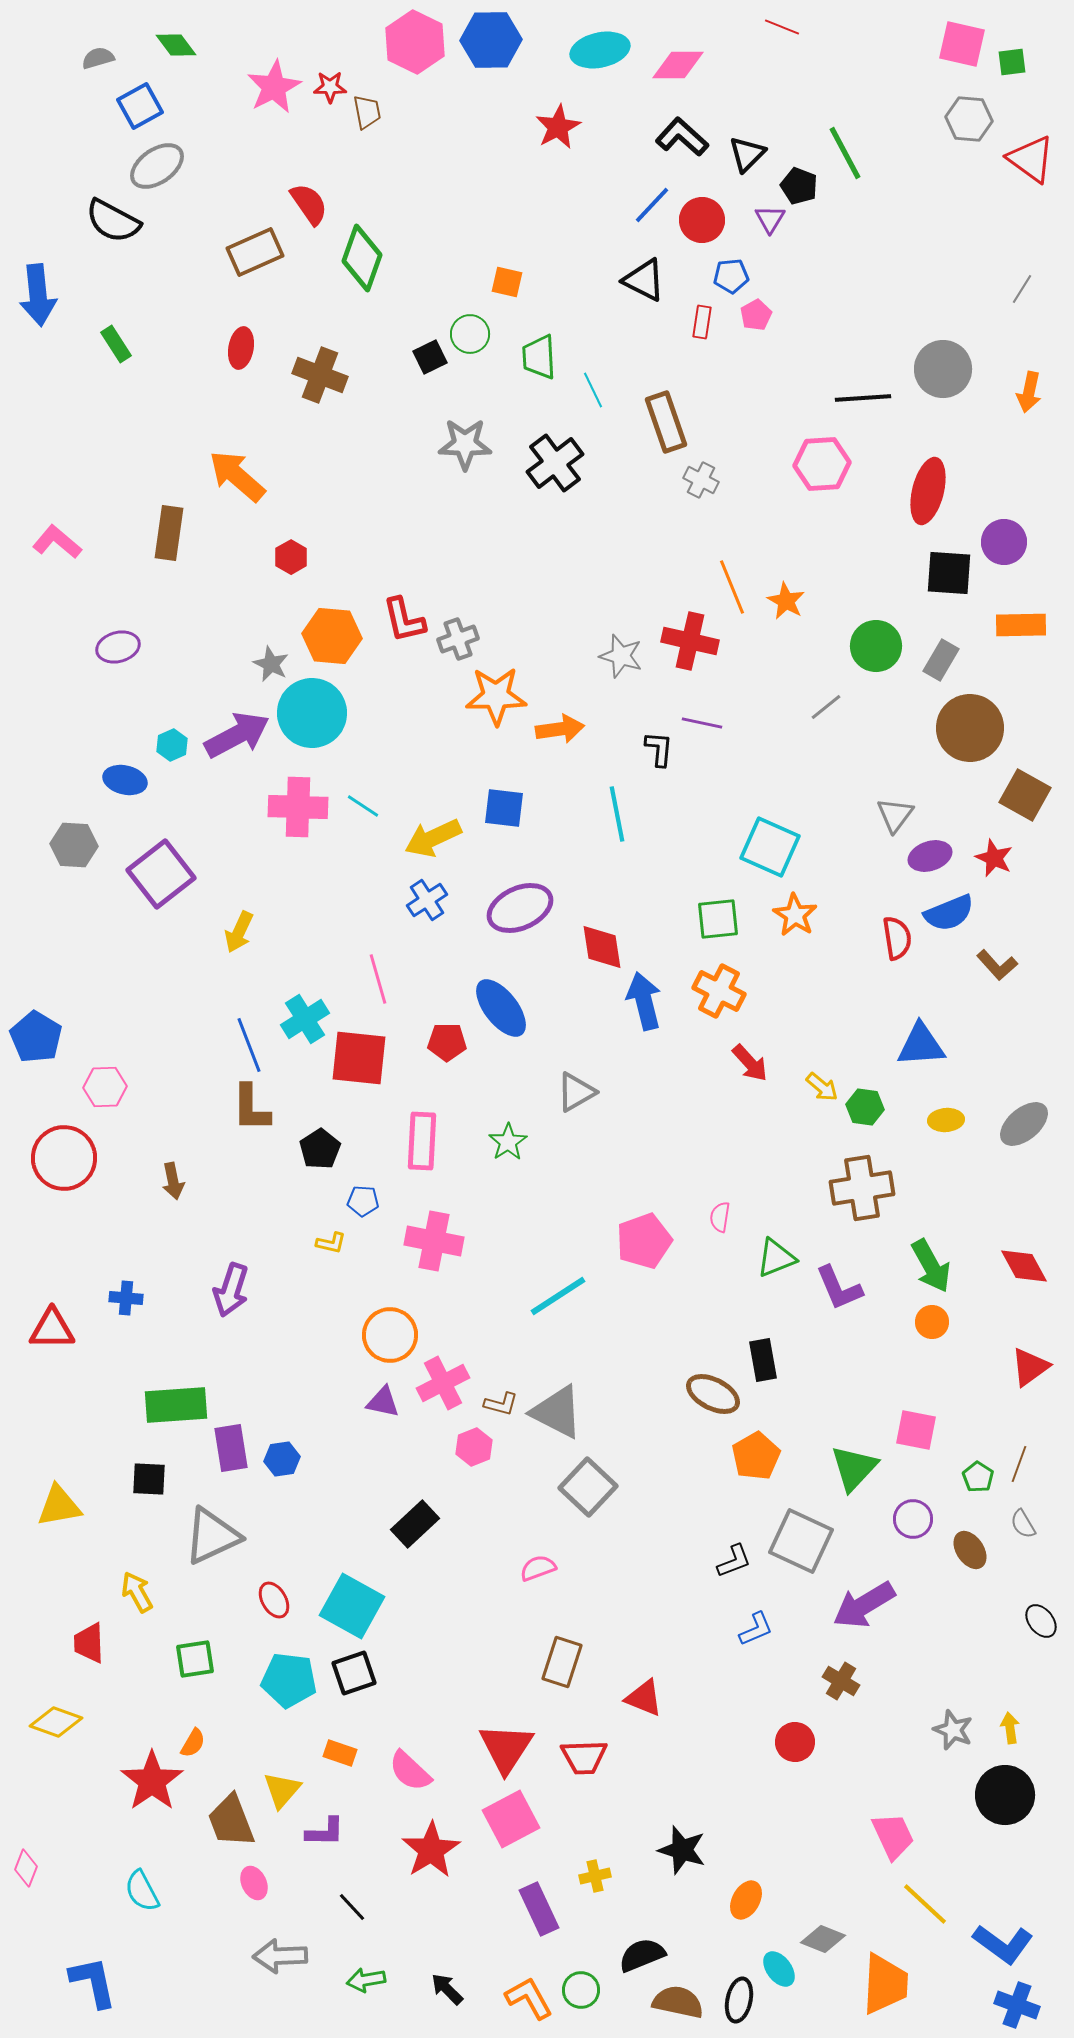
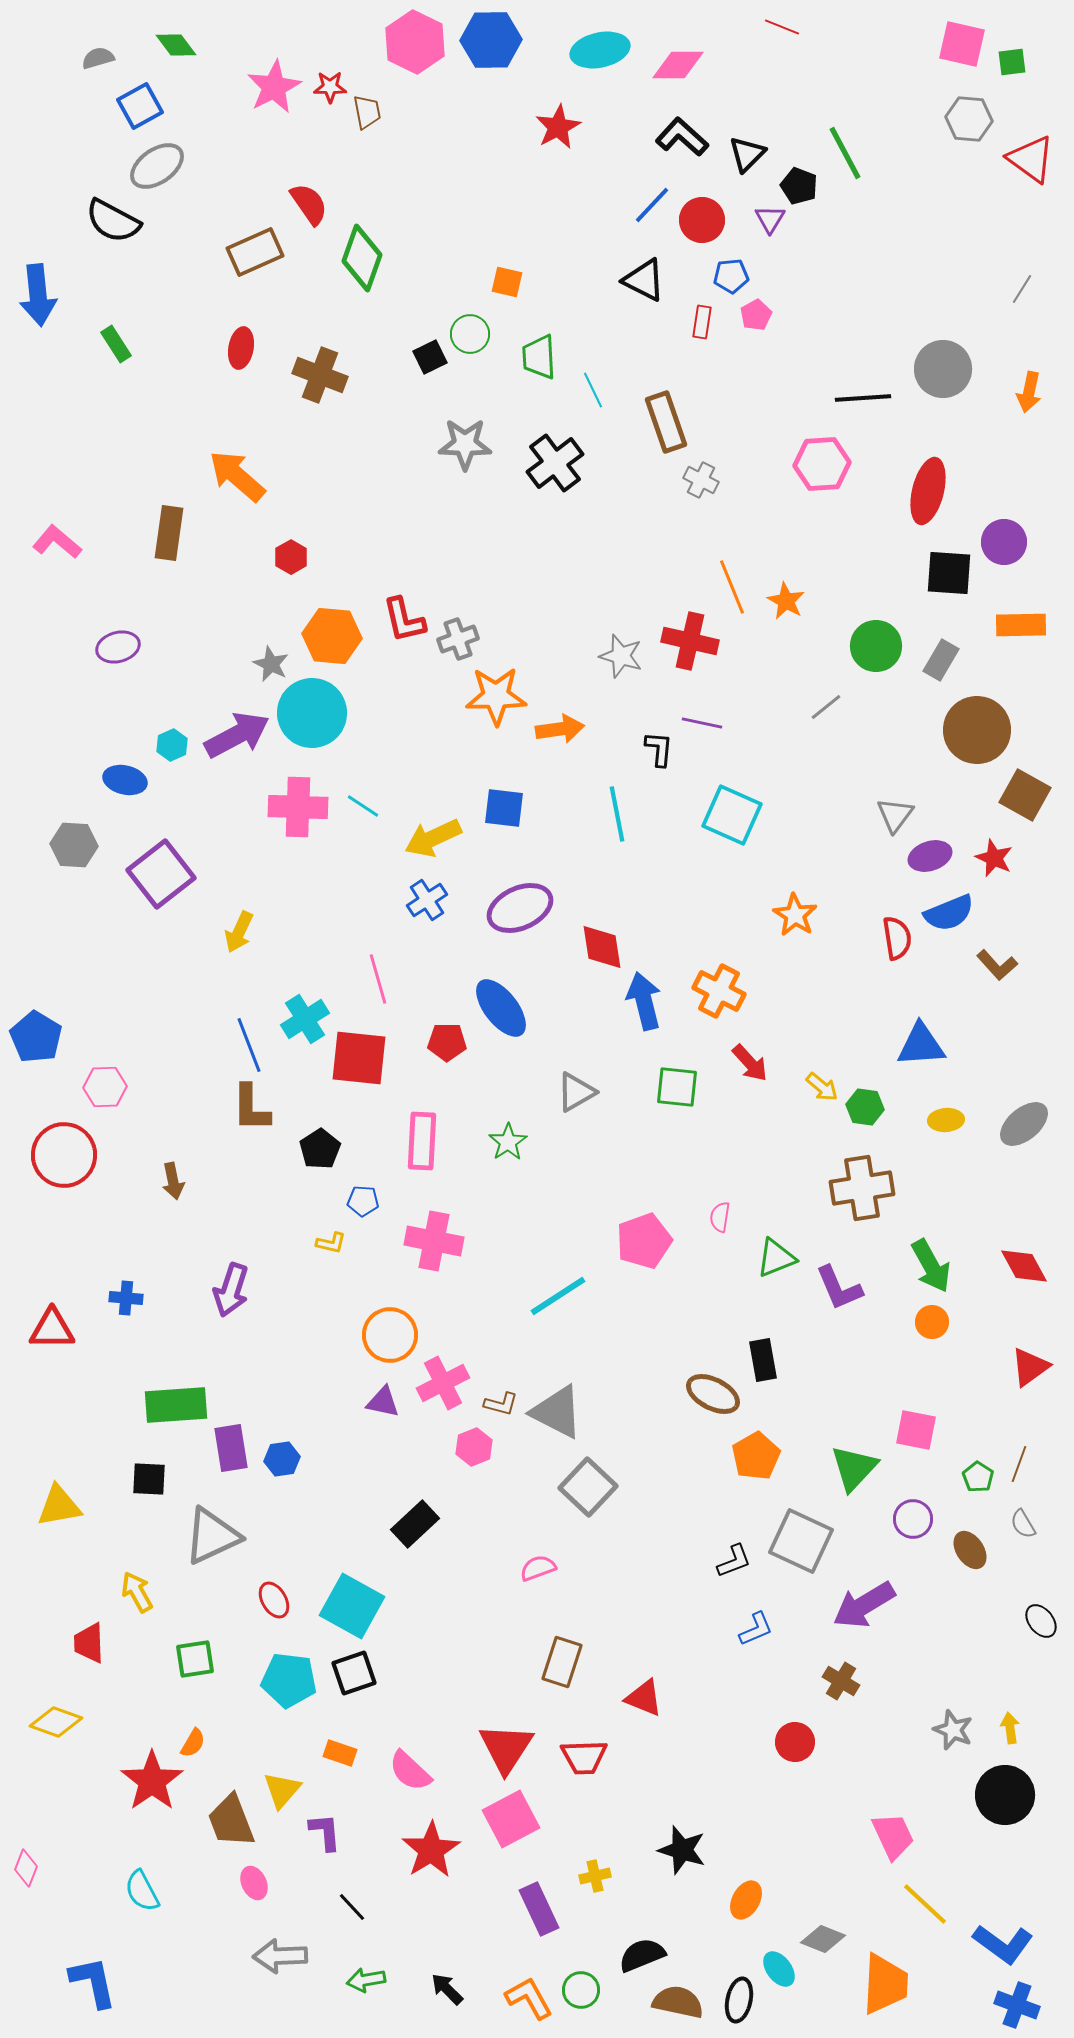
brown circle at (970, 728): moved 7 px right, 2 px down
cyan square at (770, 847): moved 38 px left, 32 px up
green square at (718, 919): moved 41 px left, 168 px down; rotated 12 degrees clockwise
red circle at (64, 1158): moved 3 px up
purple L-shape at (325, 1832): rotated 96 degrees counterclockwise
